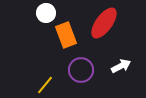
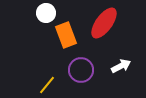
yellow line: moved 2 px right
